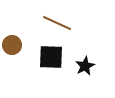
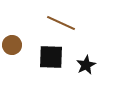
brown line: moved 4 px right
black star: moved 1 px right, 1 px up
